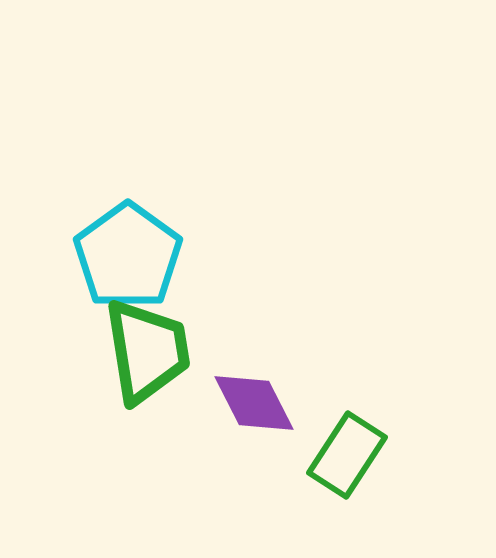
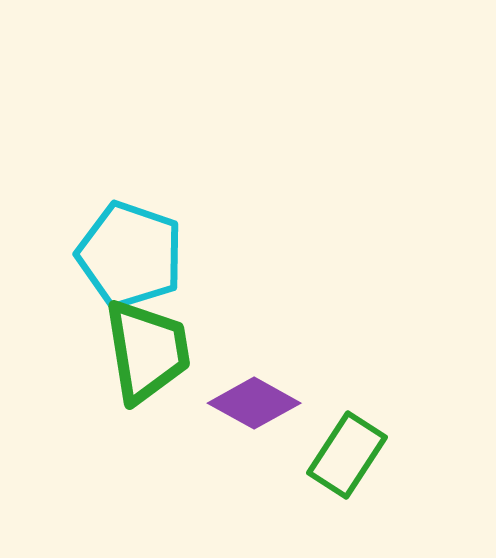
cyan pentagon: moved 2 px right, 1 px up; rotated 17 degrees counterclockwise
purple diamond: rotated 34 degrees counterclockwise
